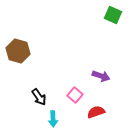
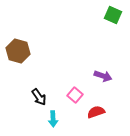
purple arrow: moved 2 px right
